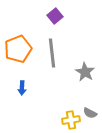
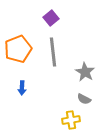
purple square: moved 4 px left, 2 px down
gray line: moved 1 px right, 1 px up
gray semicircle: moved 6 px left, 14 px up
